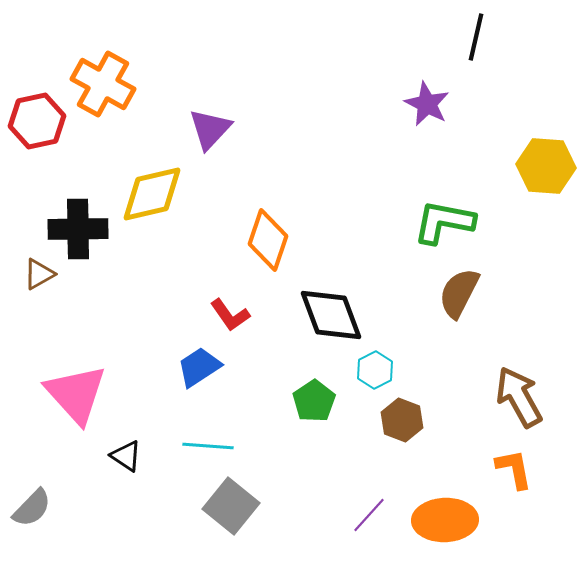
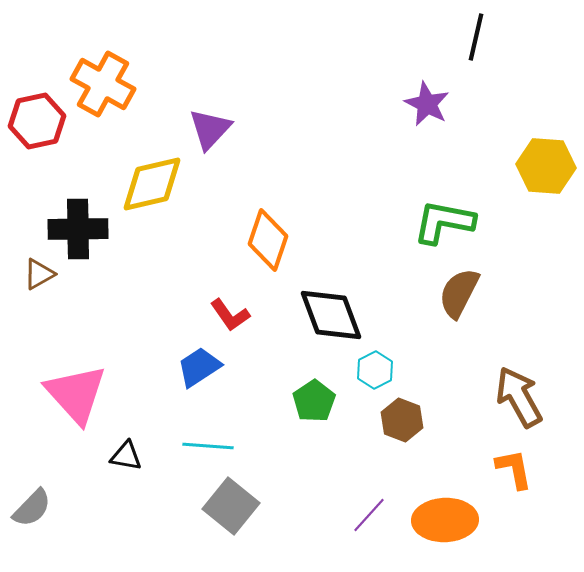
yellow diamond: moved 10 px up
black triangle: rotated 24 degrees counterclockwise
